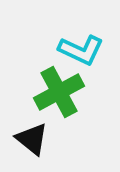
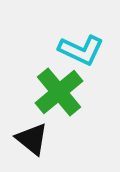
green cross: rotated 12 degrees counterclockwise
